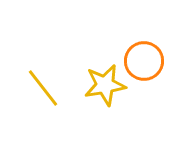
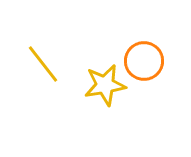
yellow line: moved 24 px up
